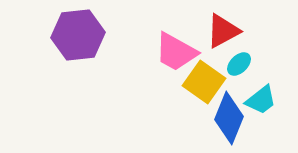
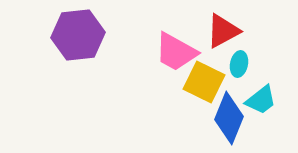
cyan ellipse: rotated 35 degrees counterclockwise
yellow square: rotated 9 degrees counterclockwise
